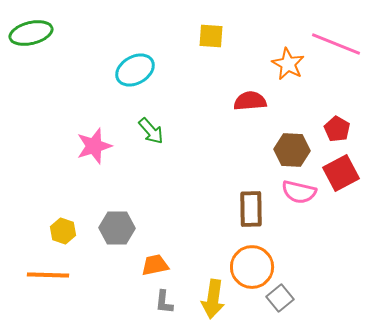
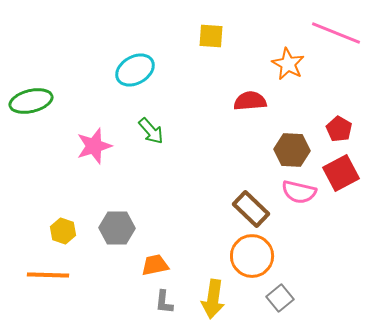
green ellipse: moved 68 px down
pink line: moved 11 px up
red pentagon: moved 2 px right
brown rectangle: rotated 45 degrees counterclockwise
orange circle: moved 11 px up
